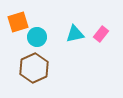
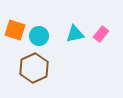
orange square: moved 3 px left, 8 px down; rotated 35 degrees clockwise
cyan circle: moved 2 px right, 1 px up
